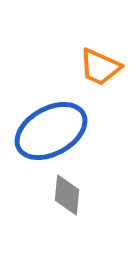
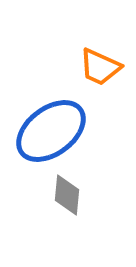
blue ellipse: rotated 8 degrees counterclockwise
